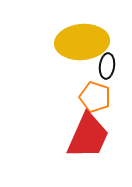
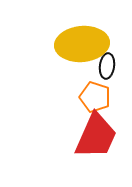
yellow ellipse: moved 2 px down
red trapezoid: moved 8 px right
